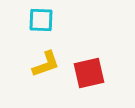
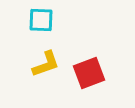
red square: rotated 8 degrees counterclockwise
